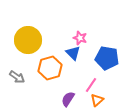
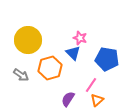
blue pentagon: moved 1 px down
gray arrow: moved 4 px right, 2 px up
